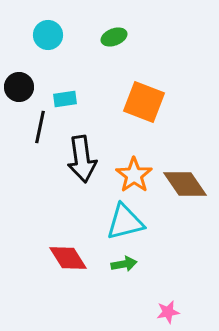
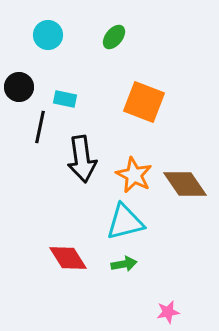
green ellipse: rotated 30 degrees counterclockwise
cyan rectangle: rotated 20 degrees clockwise
orange star: rotated 9 degrees counterclockwise
